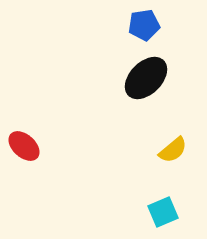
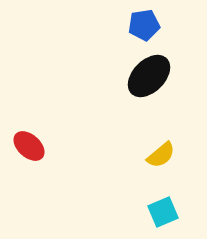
black ellipse: moved 3 px right, 2 px up
red ellipse: moved 5 px right
yellow semicircle: moved 12 px left, 5 px down
